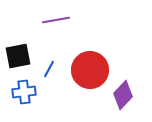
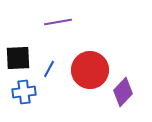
purple line: moved 2 px right, 2 px down
black square: moved 2 px down; rotated 8 degrees clockwise
purple diamond: moved 3 px up
